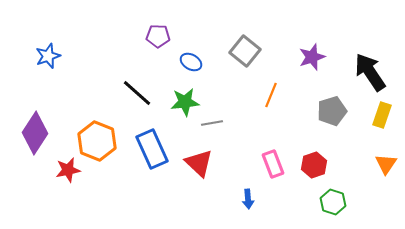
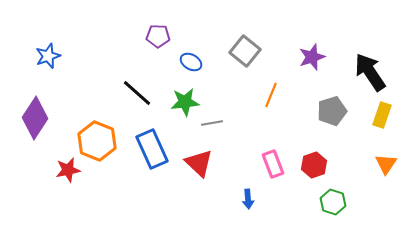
purple diamond: moved 15 px up
